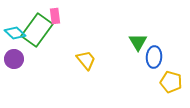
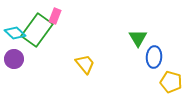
pink rectangle: rotated 28 degrees clockwise
green triangle: moved 4 px up
yellow trapezoid: moved 1 px left, 4 px down
